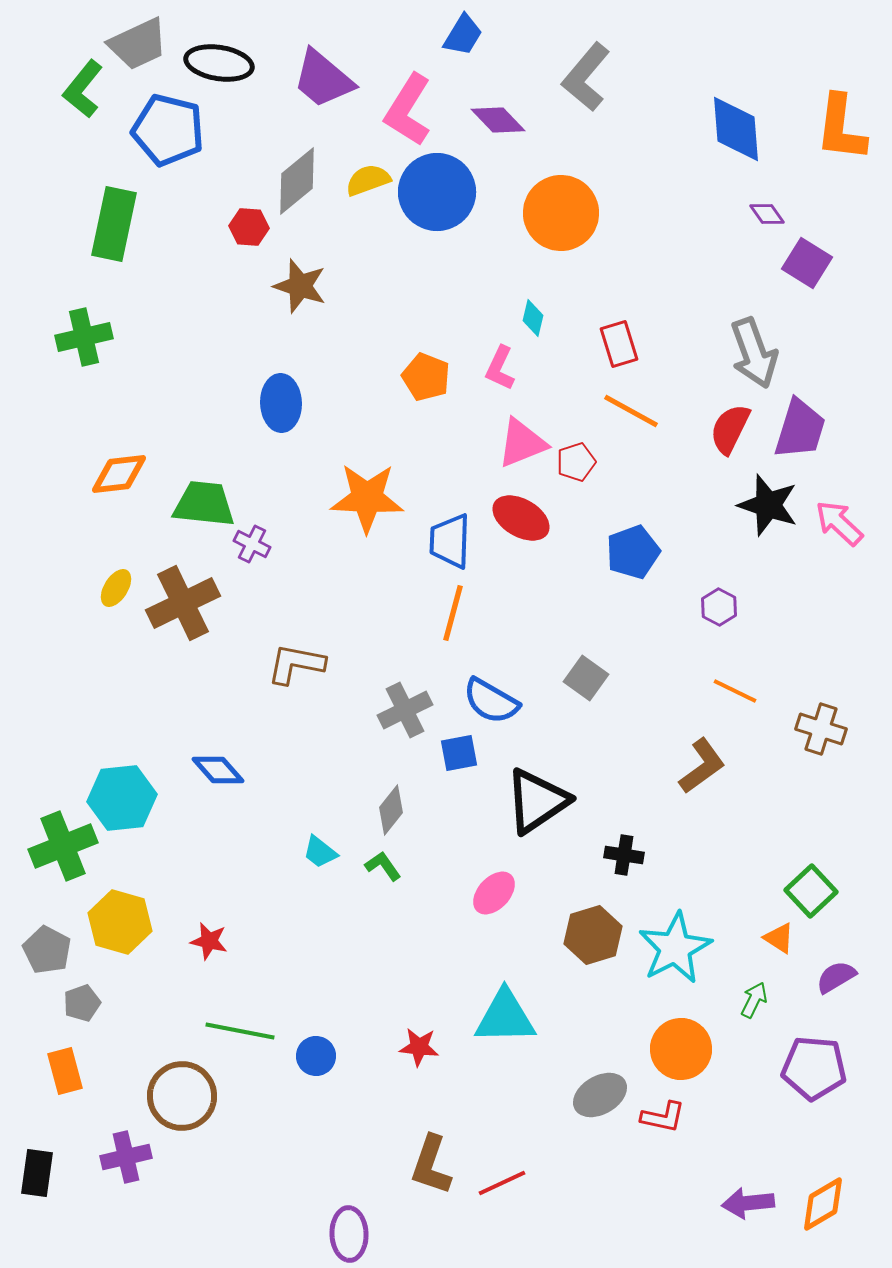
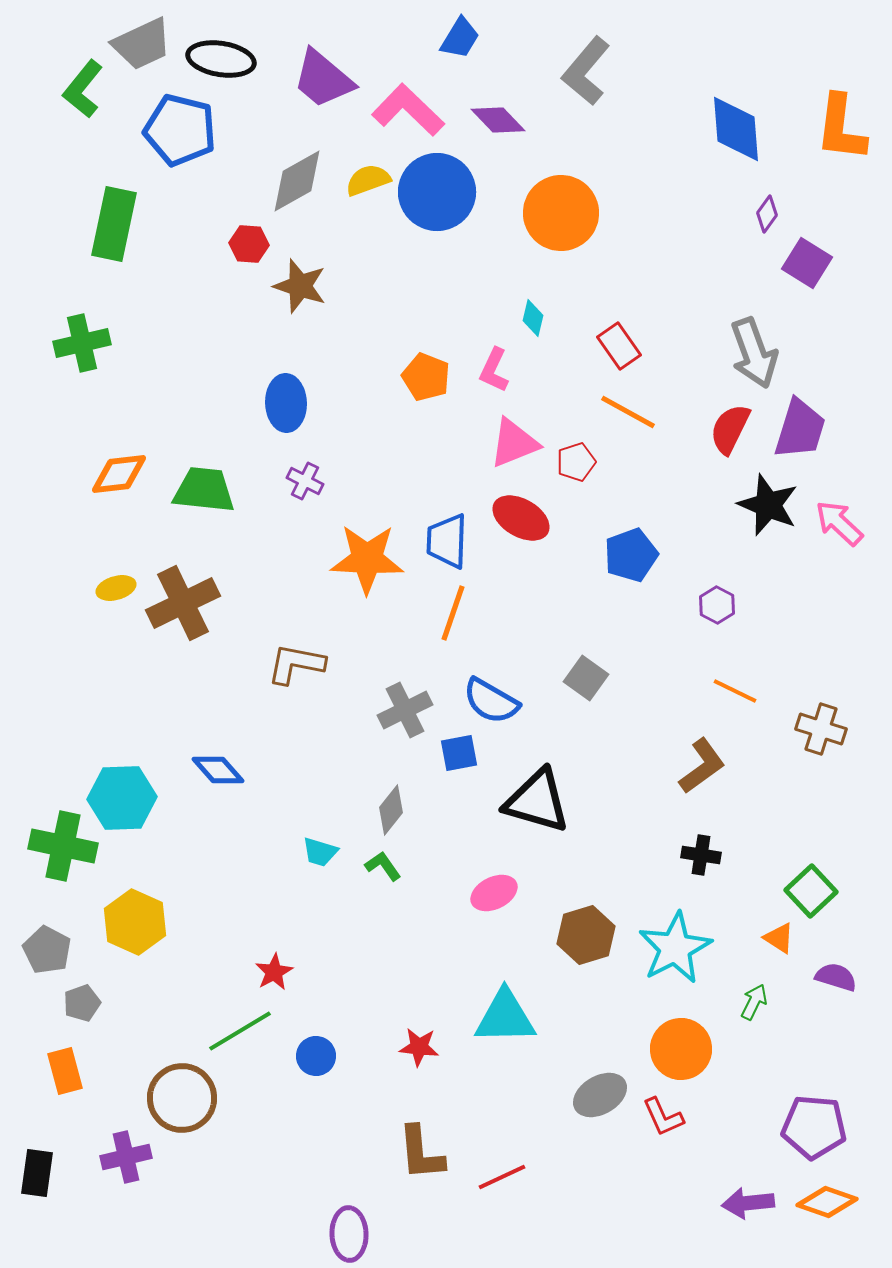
blue trapezoid at (463, 35): moved 3 px left, 3 px down
gray trapezoid at (138, 44): moved 4 px right
black ellipse at (219, 63): moved 2 px right, 4 px up
gray L-shape at (586, 77): moved 6 px up
pink L-shape at (408, 110): rotated 102 degrees clockwise
blue pentagon at (168, 130): moved 12 px right
gray diamond at (297, 181): rotated 10 degrees clockwise
purple diamond at (767, 214): rotated 72 degrees clockwise
red hexagon at (249, 227): moved 17 px down
green cross at (84, 337): moved 2 px left, 6 px down
red rectangle at (619, 344): moved 2 px down; rotated 18 degrees counterclockwise
pink L-shape at (500, 368): moved 6 px left, 2 px down
blue ellipse at (281, 403): moved 5 px right
orange line at (631, 411): moved 3 px left, 1 px down
pink triangle at (522, 443): moved 8 px left
orange star at (367, 498): moved 61 px down
green trapezoid at (204, 504): moved 14 px up
black star at (768, 505): rotated 4 degrees clockwise
blue trapezoid at (450, 541): moved 3 px left
purple cross at (252, 544): moved 53 px right, 63 px up
blue pentagon at (633, 552): moved 2 px left, 3 px down
yellow ellipse at (116, 588): rotated 42 degrees clockwise
purple hexagon at (719, 607): moved 2 px left, 2 px up
orange line at (453, 613): rotated 4 degrees clockwise
cyan hexagon at (122, 798): rotated 4 degrees clockwise
black triangle at (537, 801): rotated 50 degrees clockwise
green cross at (63, 846): rotated 34 degrees clockwise
cyan trapezoid at (320, 852): rotated 21 degrees counterclockwise
black cross at (624, 855): moved 77 px right
pink ellipse at (494, 893): rotated 21 degrees clockwise
yellow hexagon at (120, 922): moved 15 px right; rotated 8 degrees clockwise
brown hexagon at (593, 935): moved 7 px left
red star at (209, 941): moved 65 px right, 31 px down; rotated 30 degrees clockwise
purple semicircle at (836, 977): rotated 48 degrees clockwise
green arrow at (754, 1000): moved 2 px down
green line at (240, 1031): rotated 42 degrees counterclockwise
purple pentagon at (814, 1068): moved 59 px down
brown circle at (182, 1096): moved 2 px down
red L-shape at (663, 1117): rotated 54 degrees clockwise
brown L-shape at (431, 1165): moved 10 px left, 12 px up; rotated 24 degrees counterclockwise
red line at (502, 1183): moved 6 px up
orange diamond at (823, 1204): moved 4 px right, 2 px up; rotated 50 degrees clockwise
